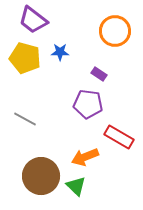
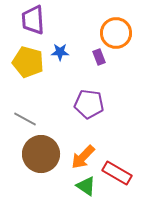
purple trapezoid: rotated 48 degrees clockwise
orange circle: moved 1 px right, 2 px down
yellow pentagon: moved 3 px right, 4 px down
purple rectangle: moved 17 px up; rotated 35 degrees clockwise
purple pentagon: moved 1 px right
red rectangle: moved 2 px left, 36 px down
orange arrow: moved 2 px left; rotated 24 degrees counterclockwise
brown circle: moved 22 px up
green triangle: moved 10 px right; rotated 10 degrees counterclockwise
